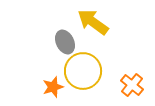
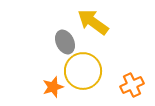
orange cross: rotated 25 degrees clockwise
